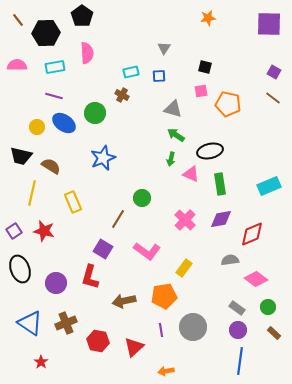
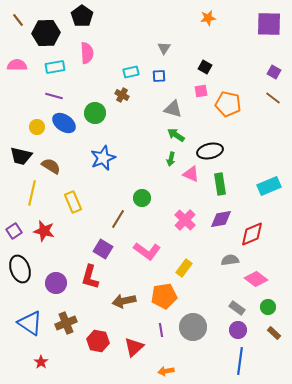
black square at (205, 67): rotated 16 degrees clockwise
